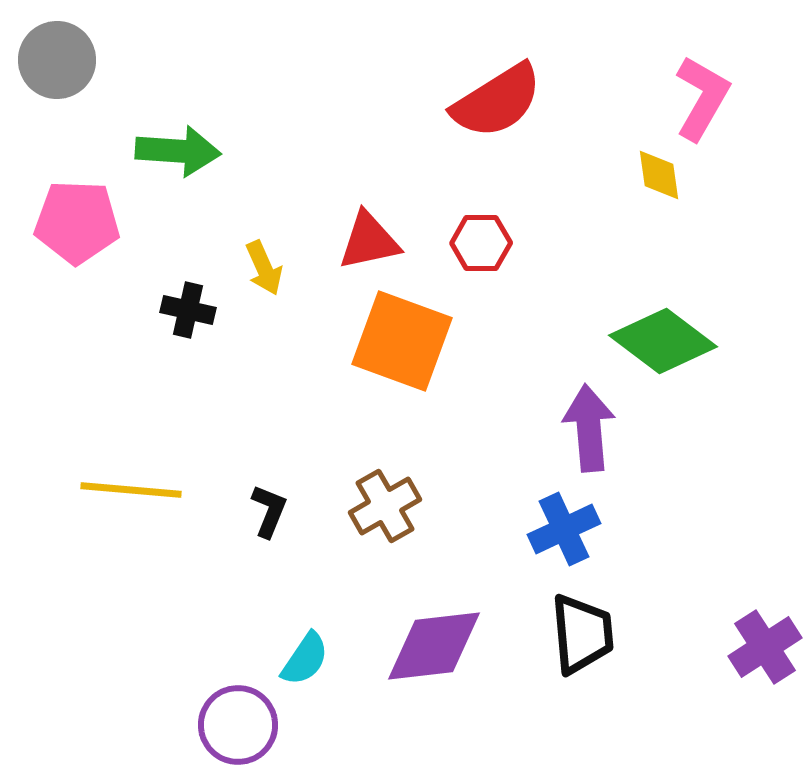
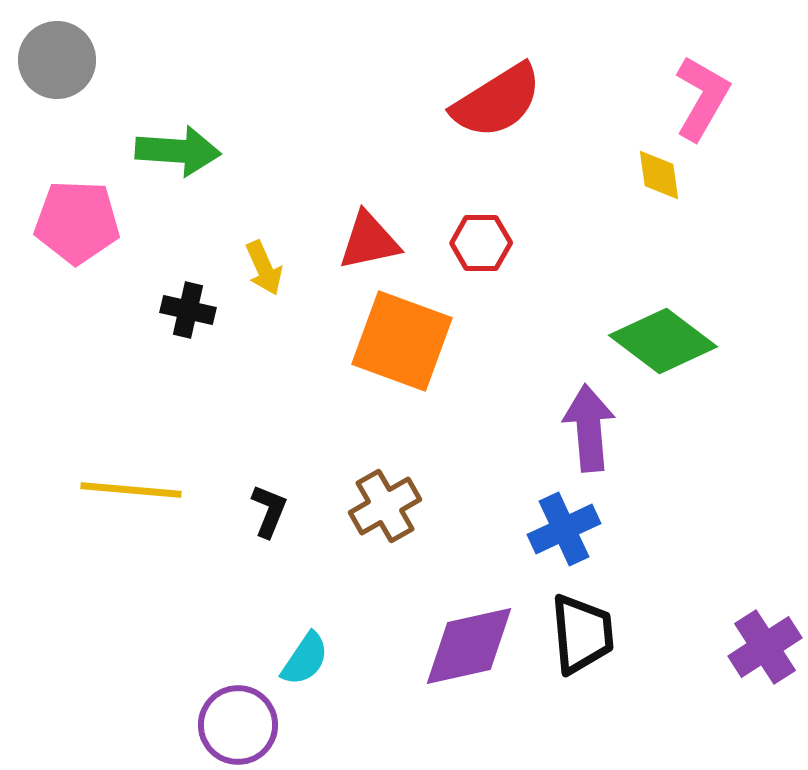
purple diamond: moved 35 px right; rotated 6 degrees counterclockwise
